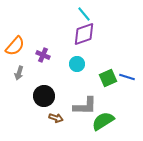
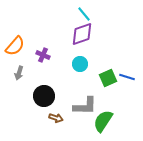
purple diamond: moved 2 px left
cyan circle: moved 3 px right
green semicircle: rotated 25 degrees counterclockwise
